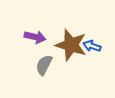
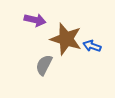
purple arrow: moved 17 px up
brown star: moved 5 px left, 6 px up
